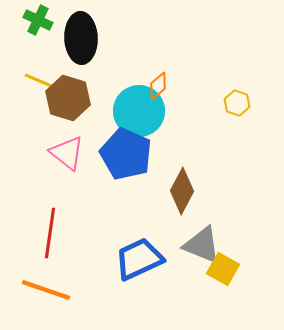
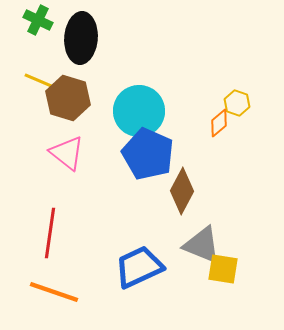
black ellipse: rotated 6 degrees clockwise
orange diamond: moved 61 px right, 37 px down
blue pentagon: moved 22 px right
blue trapezoid: moved 8 px down
yellow square: rotated 20 degrees counterclockwise
orange line: moved 8 px right, 2 px down
